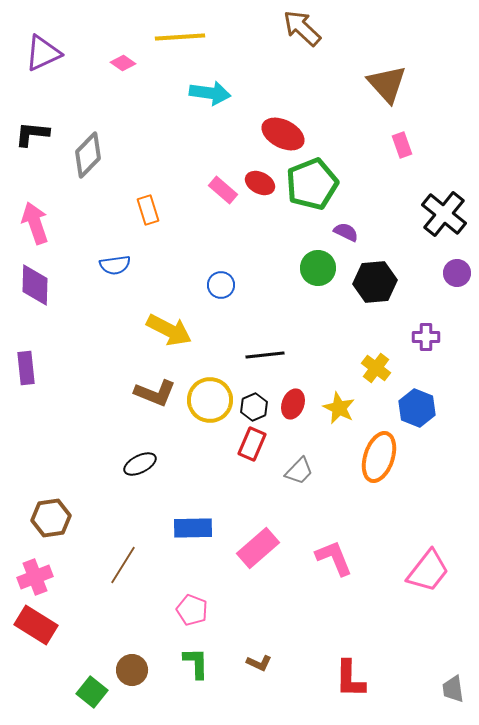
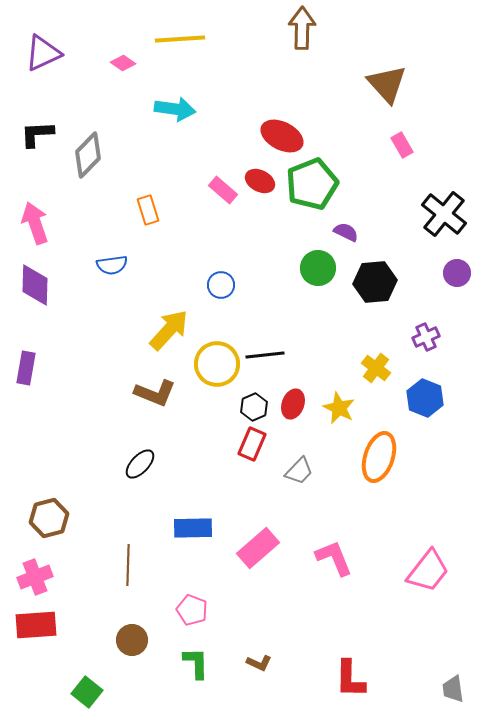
brown arrow at (302, 28): rotated 48 degrees clockwise
yellow line at (180, 37): moved 2 px down
cyan arrow at (210, 93): moved 35 px left, 16 px down
black L-shape at (32, 134): moved 5 px right; rotated 9 degrees counterclockwise
red ellipse at (283, 134): moved 1 px left, 2 px down
pink rectangle at (402, 145): rotated 10 degrees counterclockwise
red ellipse at (260, 183): moved 2 px up
blue semicircle at (115, 265): moved 3 px left
yellow arrow at (169, 330): rotated 75 degrees counterclockwise
purple cross at (426, 337): rotated 24 degrees counterclockwise
purple rectangle at (26, 368): rotated 16 degrees clockwise
yellow circle at (210, 400): moved 7 px right, 36 px up
blue hexagon at (417, 408): moved 8 px right, 10 px up
black ellipse at (140, 464): rotated 20 degrees counterclockwise
brown hexagon at (51, 518): moved 2 px left; rotated 6 degrees counterclockwise
brown line at (123, 565): moved 5 px right; rotated 30 degrees counterclockwise
red rectangle at (36, 625): rotated 36 degrees counterclockwise
brown circle at (132, 670): moved 30 px up
green square at (92, 692): moved 5 px left
